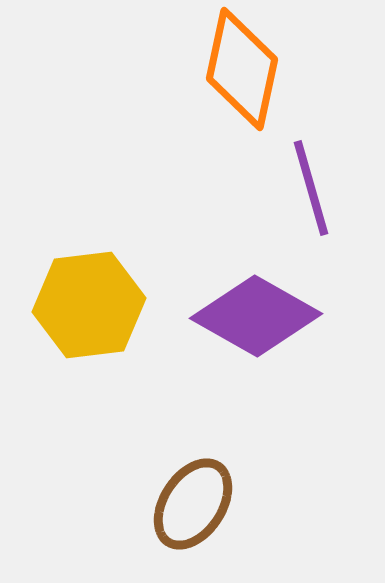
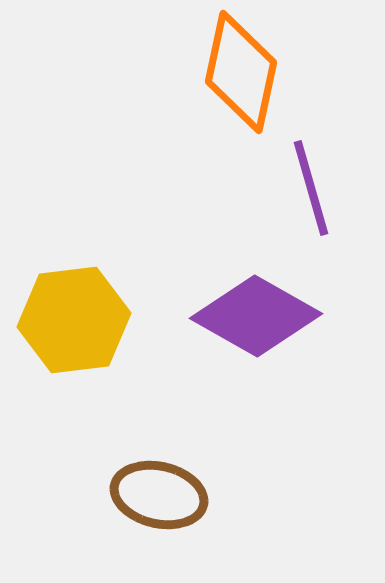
orange diamond: moved 1 px left, 3 px down
yellow hexagon: moved 15 px left, 15 px down
brown ellipse: moved 34 px left, 9 px up; rotated 70 degrees clockwise
